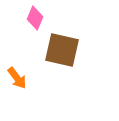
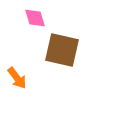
pink diamond: rotated 40 degrees counterclockwise
